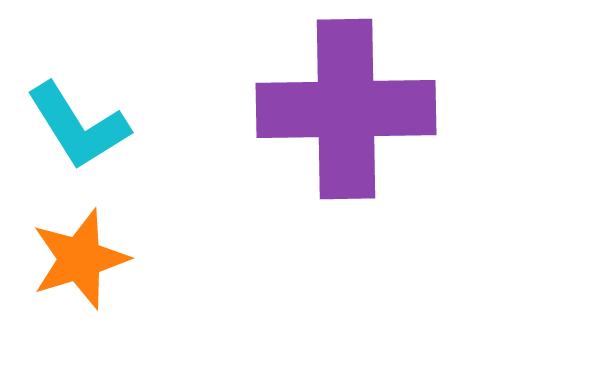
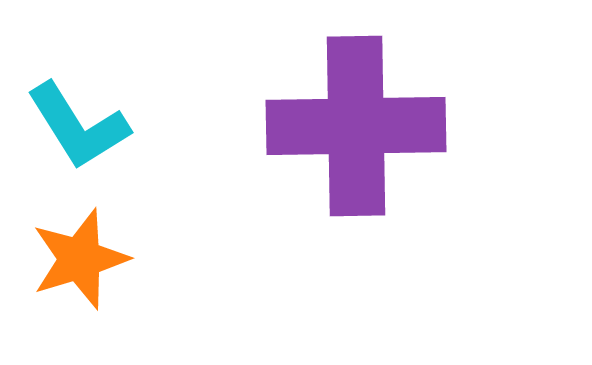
purple cross: moved 10 px right, 17 px down
